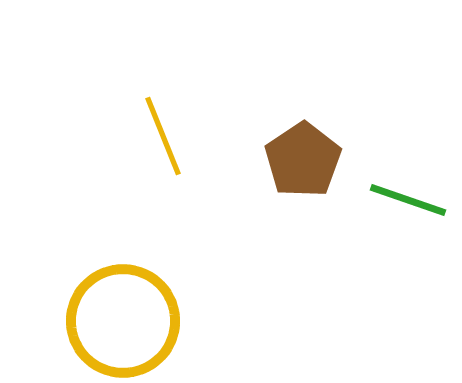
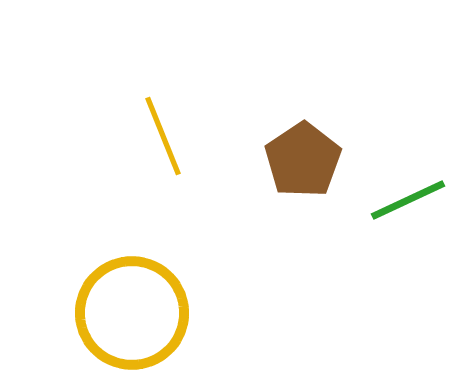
green line: rotated 44 degrees counterclockwise
yellow circle: moved 9 px right, 8 px up
